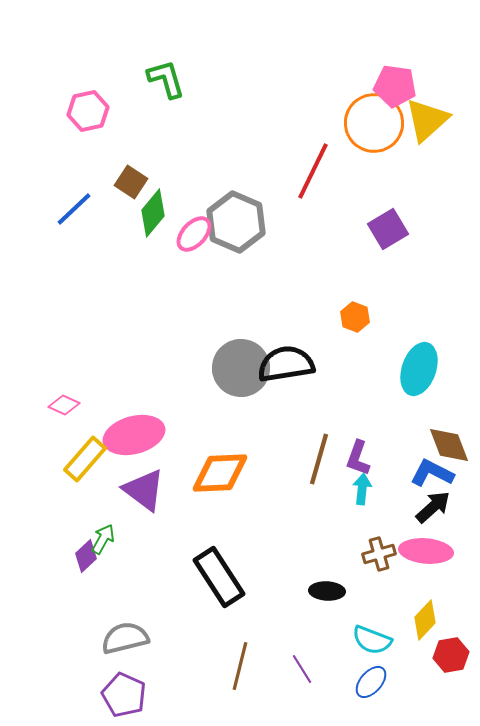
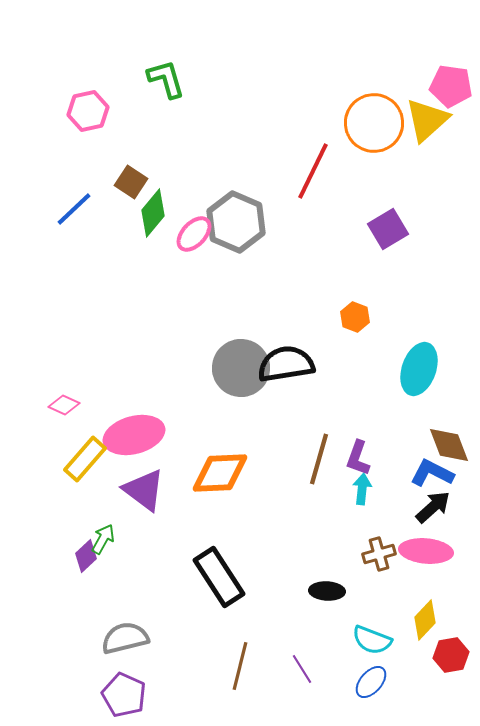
pink pentagon at (395, 86): moved 56 px right
